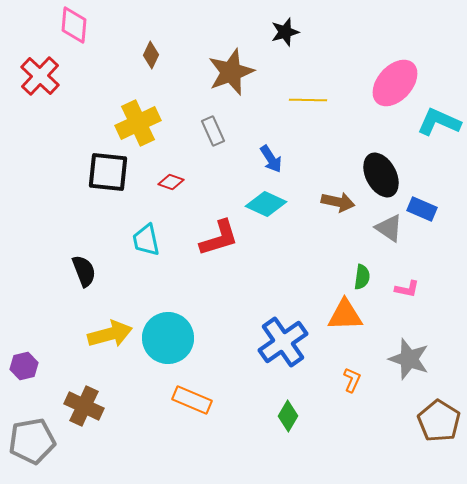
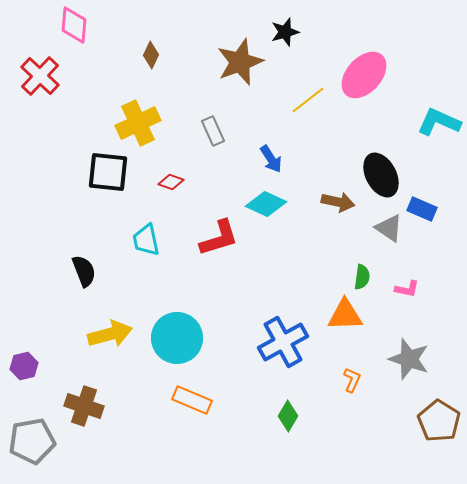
brown star: moved 9 px right, 10 px up
pink ellipse: moved 31 px left, 8 px up
yellow line: rotated 39 degrees counterclockwise
cyan circle: moved 9 px right
blue cross: rotated 6 degrees clockwise
brown cross: rotated 6 degrees counterclockwise
